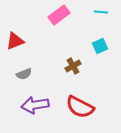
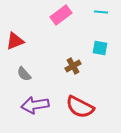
pink rectangle: moved 2 px right
cyan square: moved 2 px down; rotated 35 degrees clockwise
gray semicircle: rotated 70 degrees clockwise
